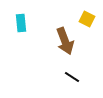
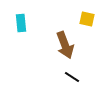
yellow square: rotated 14 degrees counterclockwise
brown arrow: moved 4 px down
